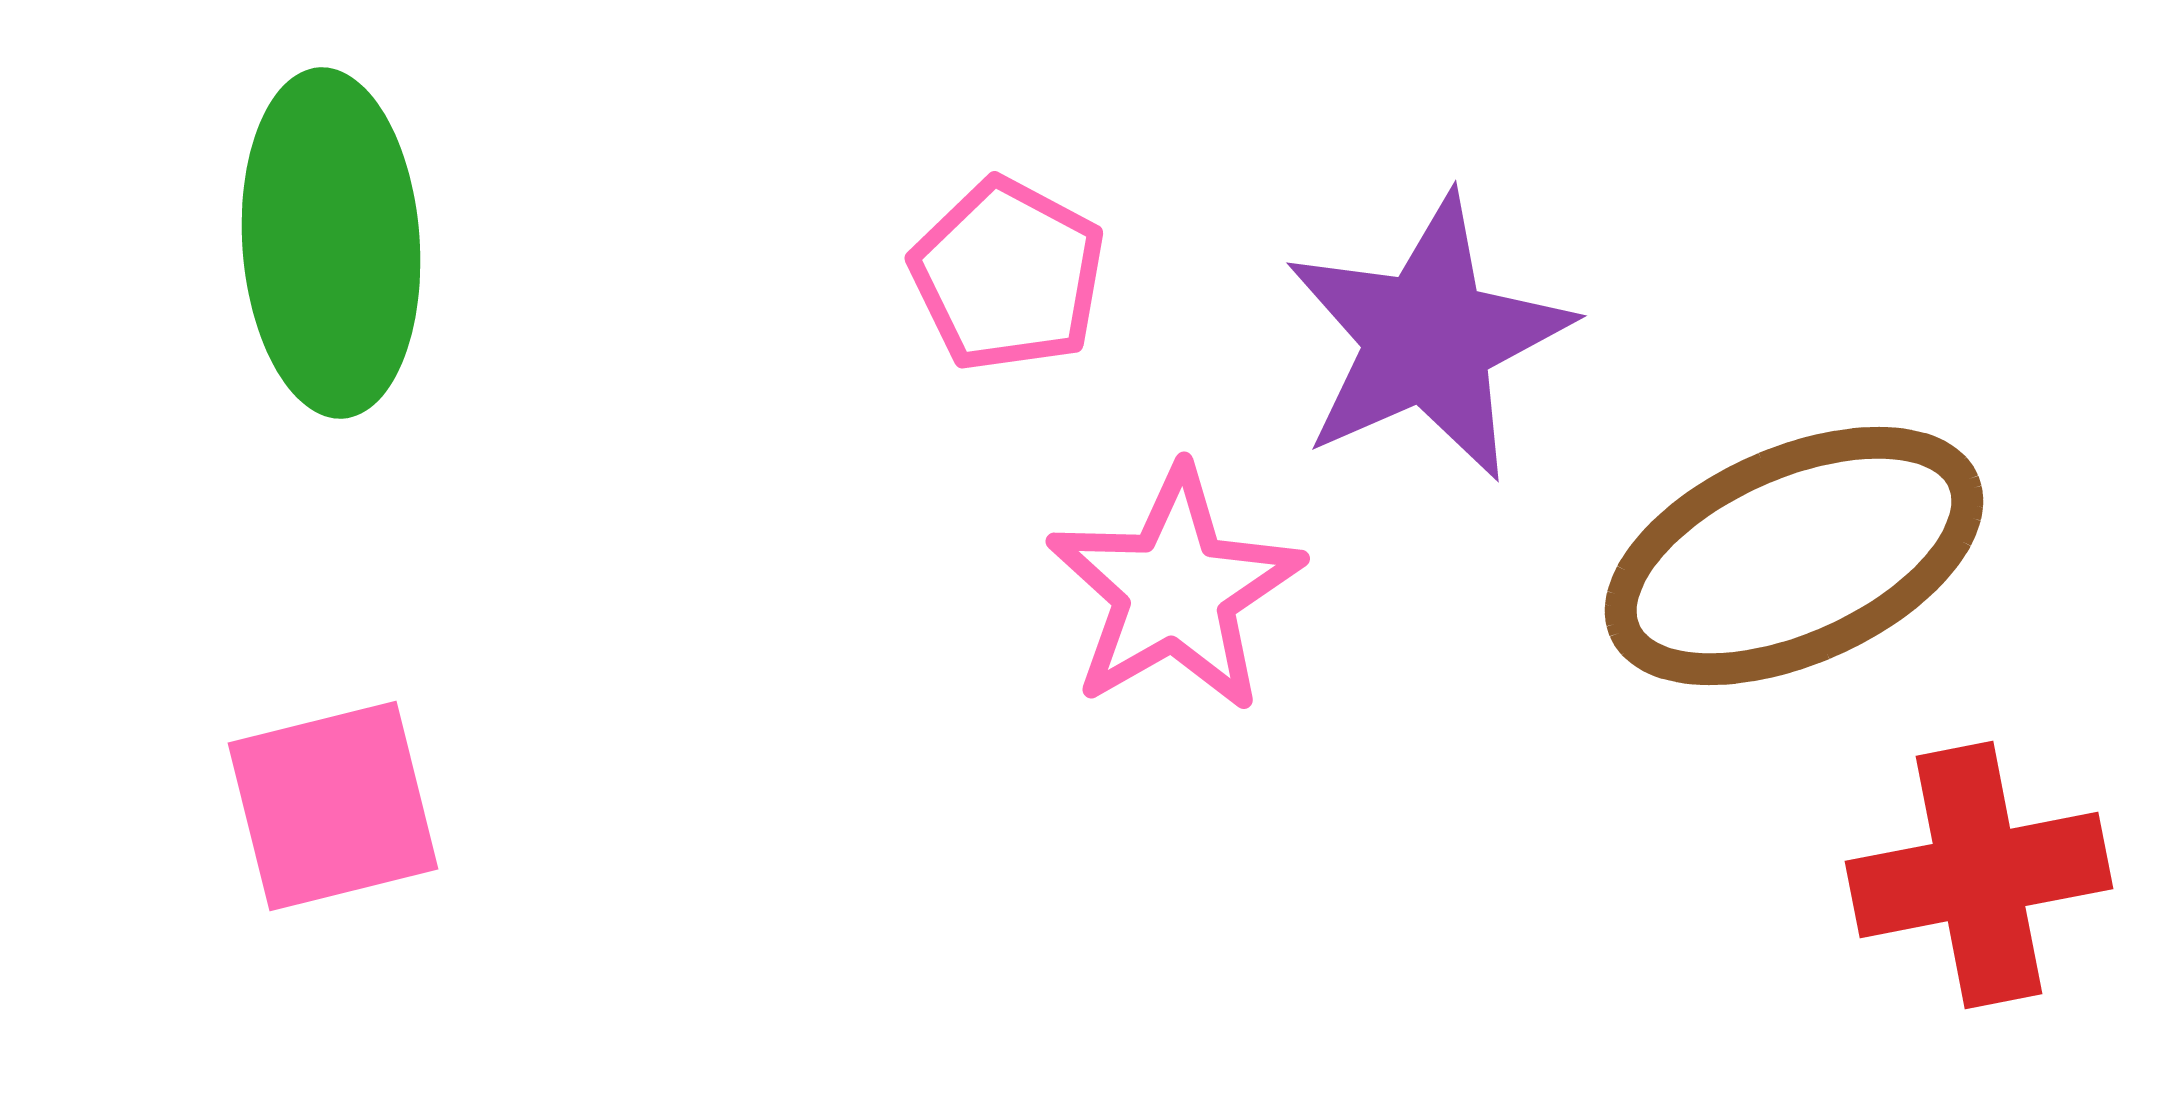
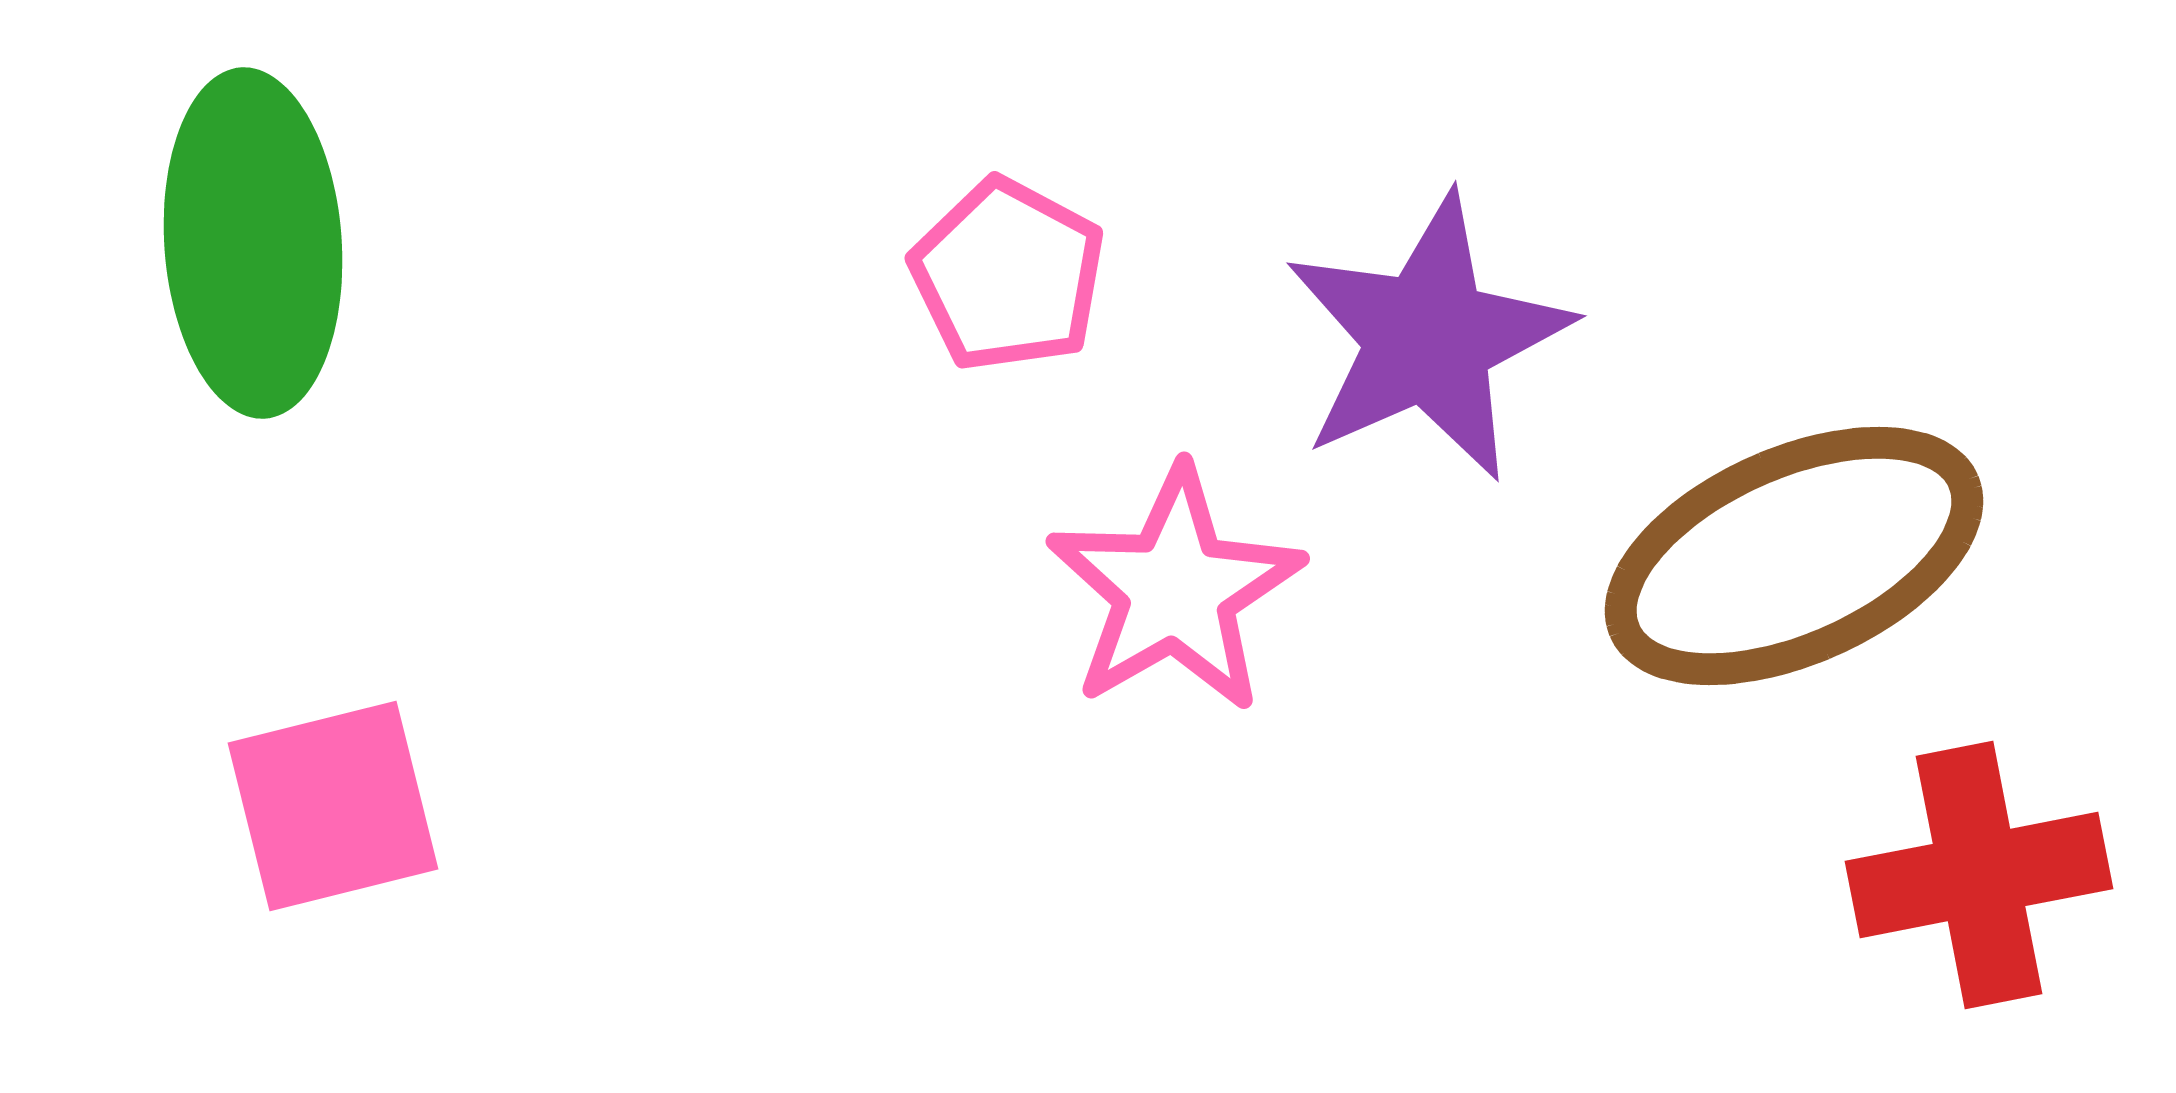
green ellipse: moved 78 px left
